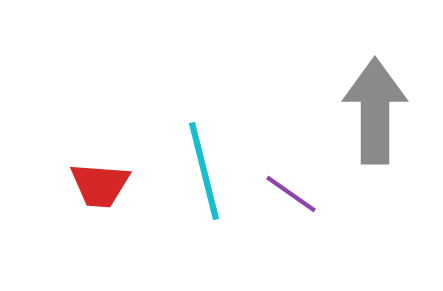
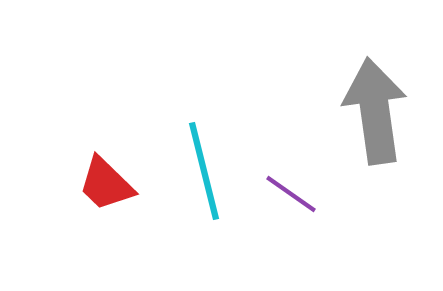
gray arrow: rotated 8 degrees counterclockwise
red trapezoid: moved 6 px right, 1 px up; rotated 40 degrees clockwise
